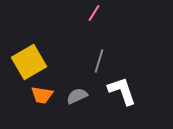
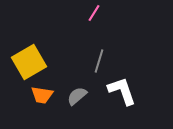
gray semicircle: rotated 15 degrees counterclockwise
